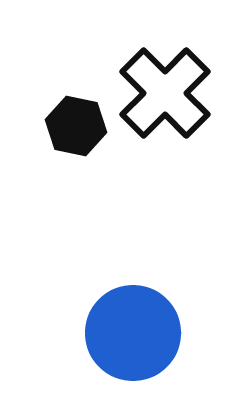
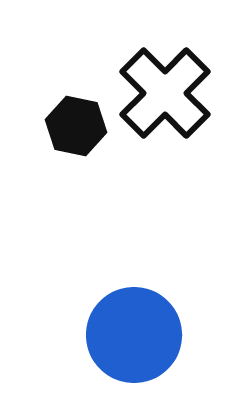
blue circle: moved 1 px right, 2 px down
